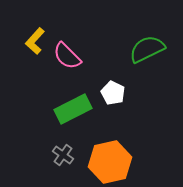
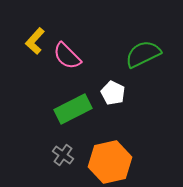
green semicircle: moved 4 px left, 5 px down
